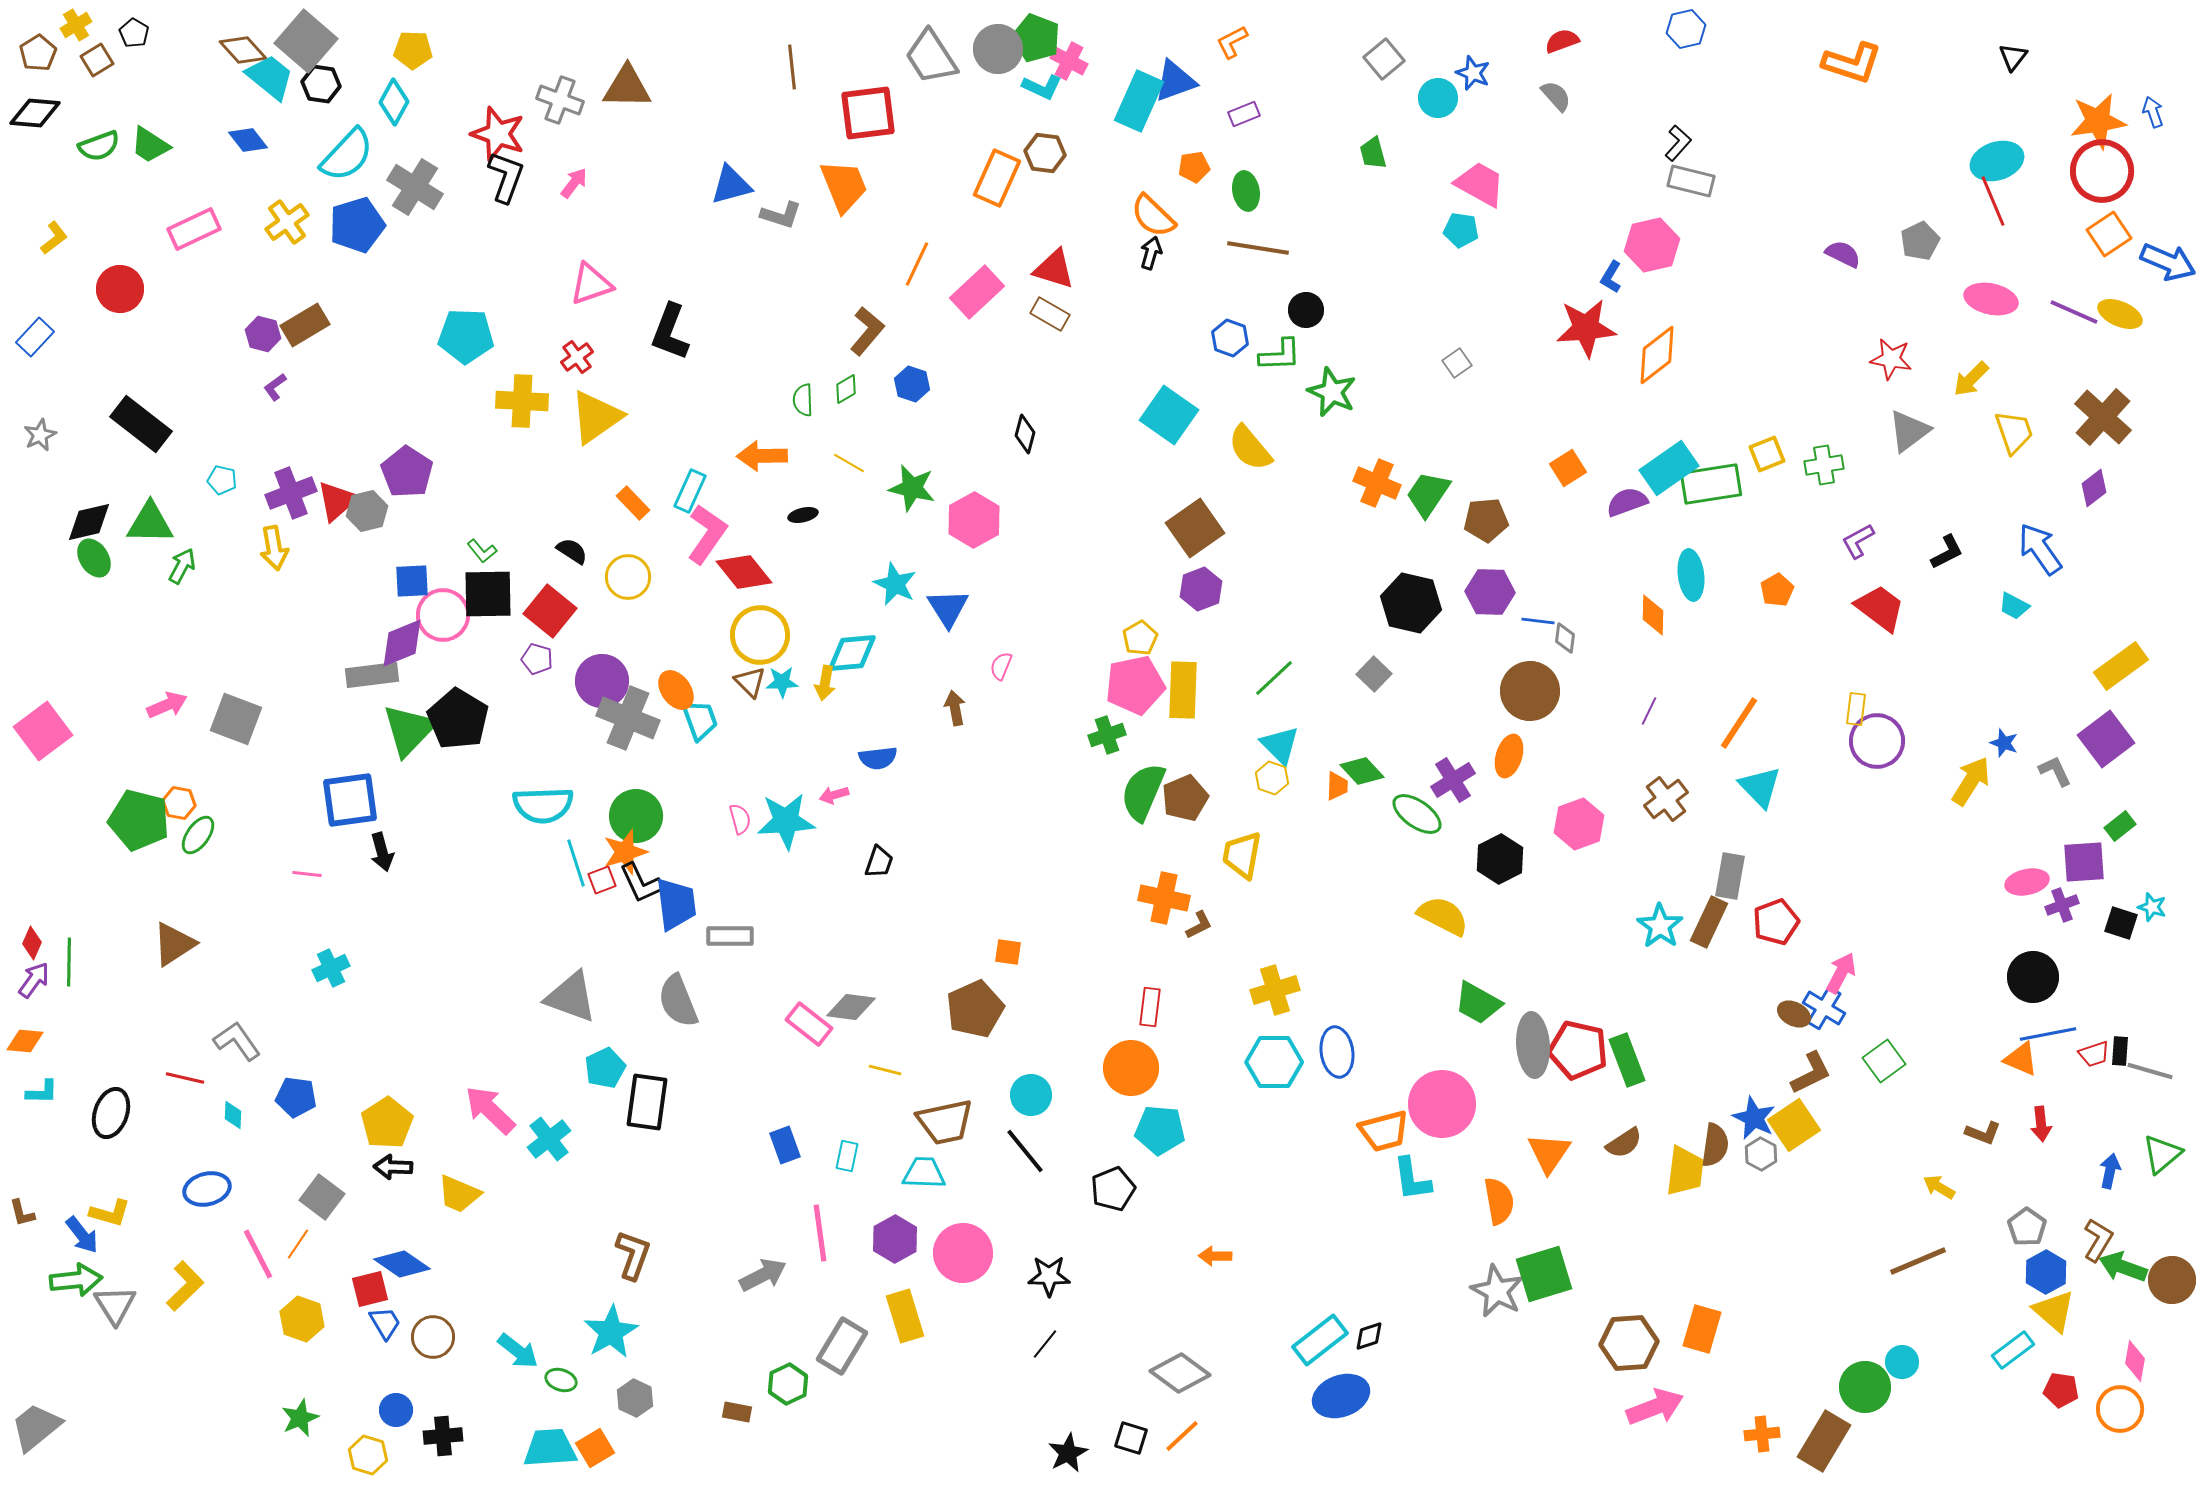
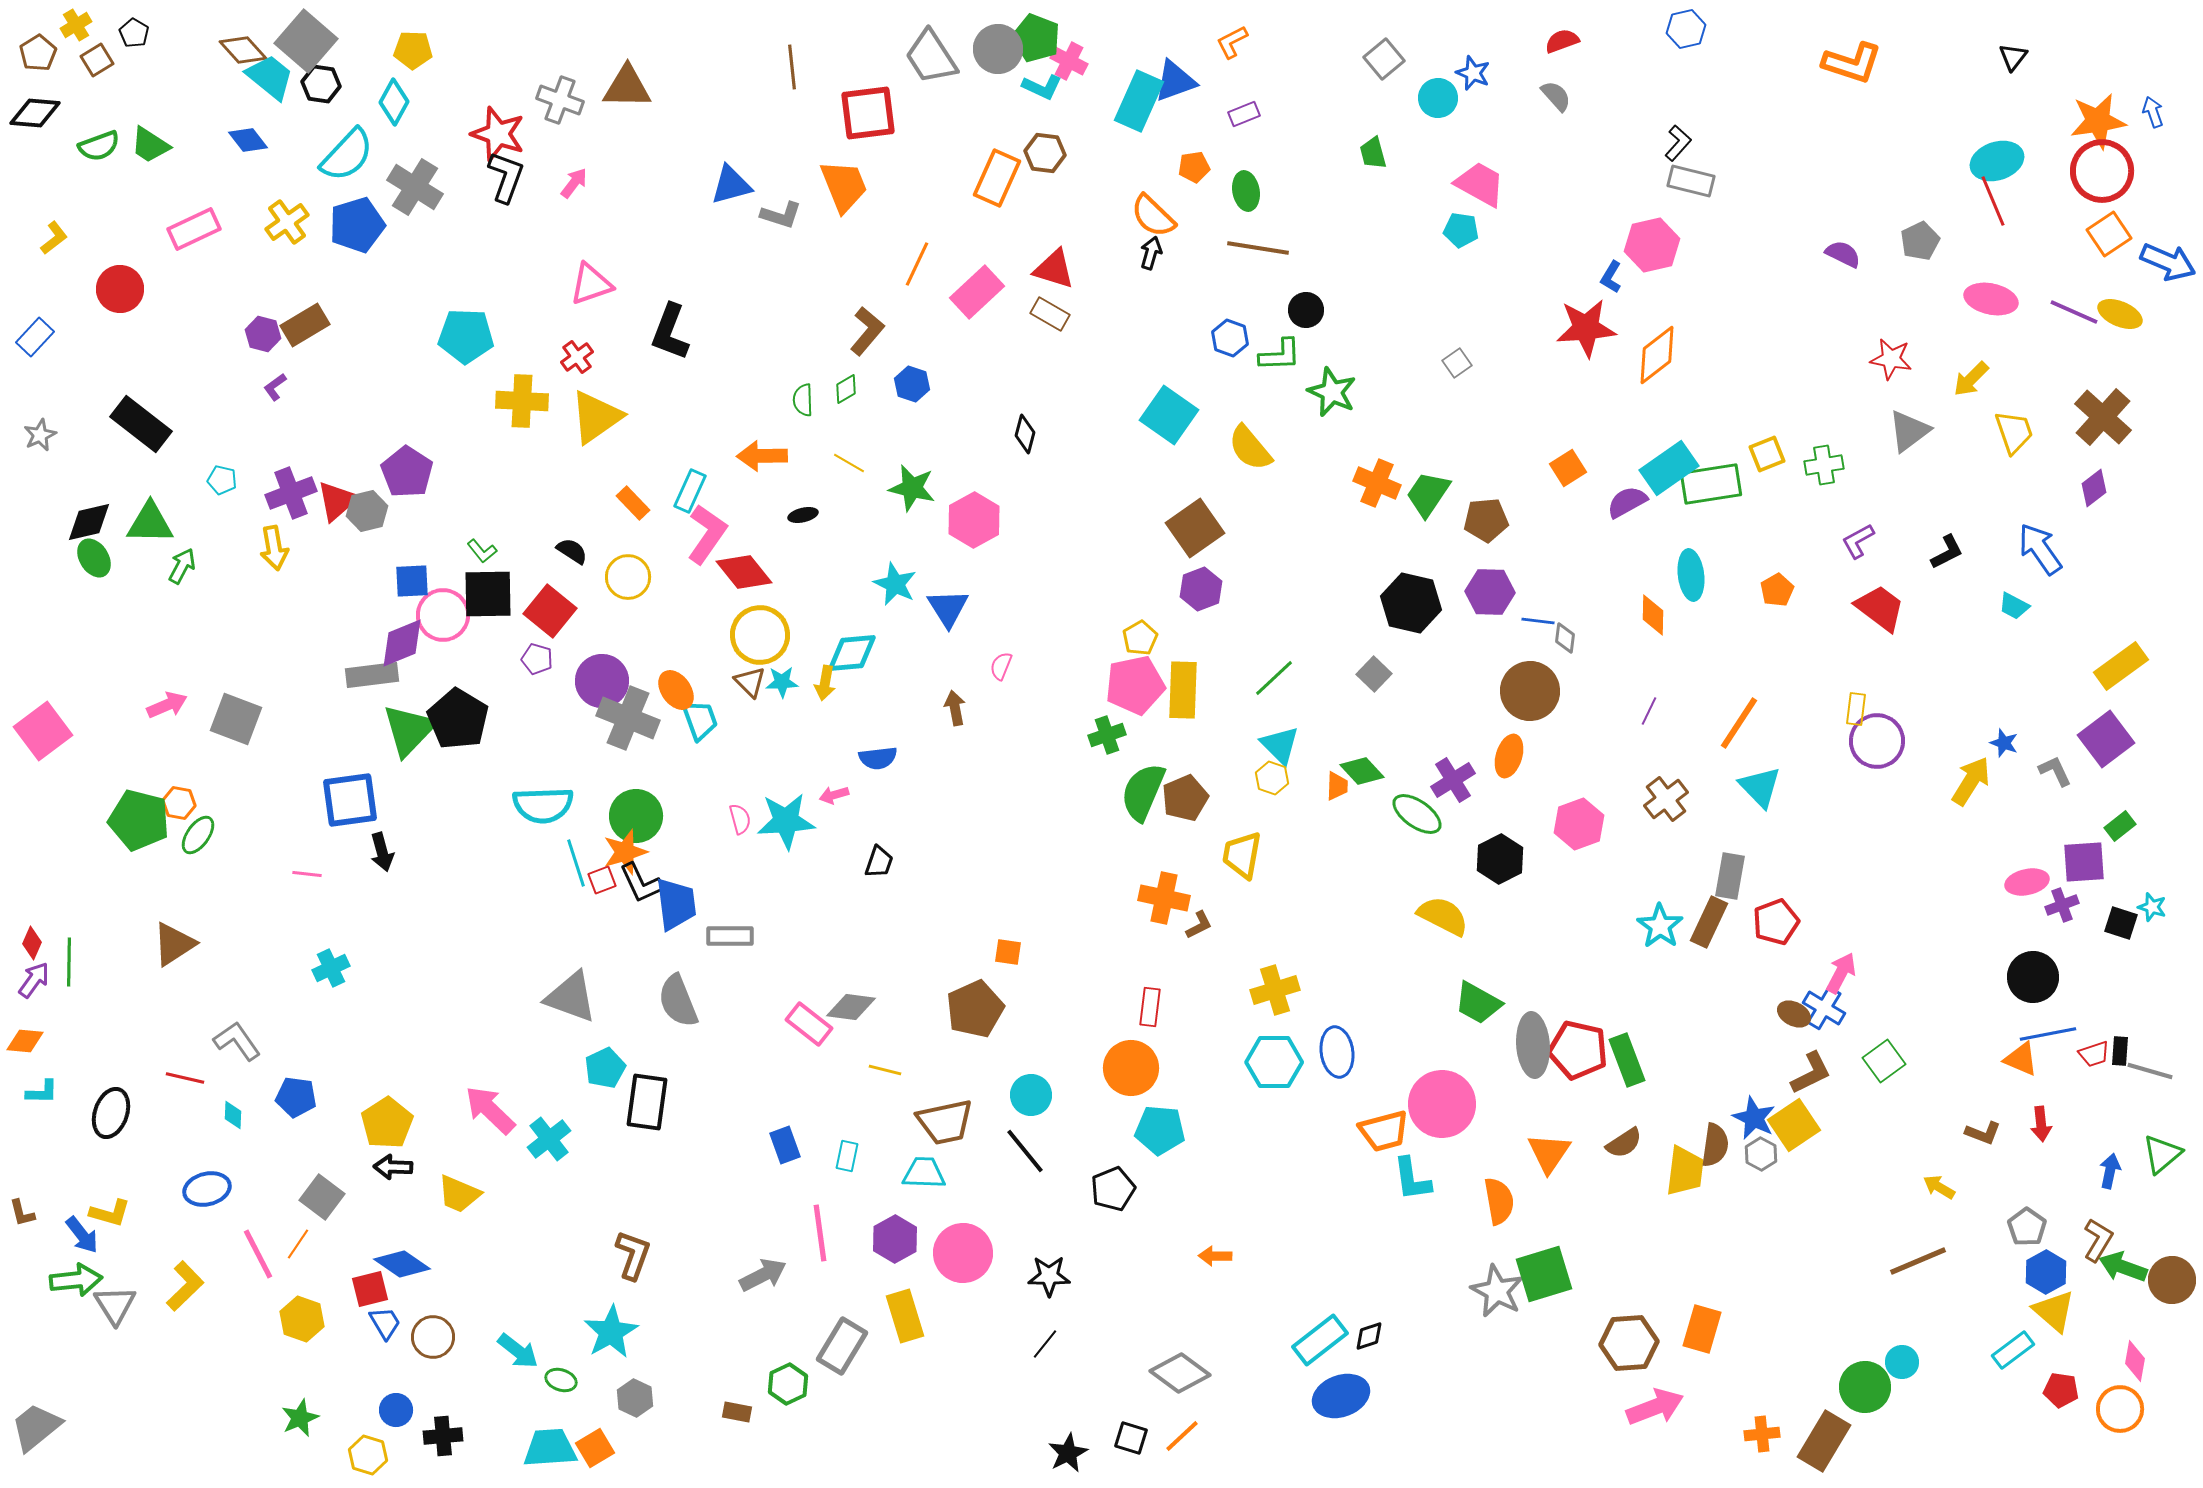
purple semicircle at (1627, 502): rotated 9 degrees counterclockwise
